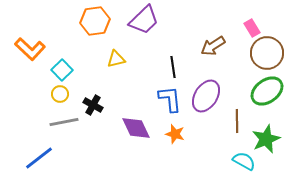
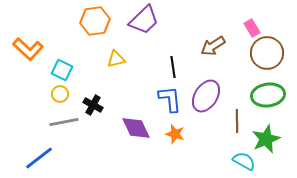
orange L-shape: moved 2 px left
cyan square: rotated 20 degrees counterclockwise
green ellipse: moved 1 px right, 4 px down; rotated 28 degrees clockwise
